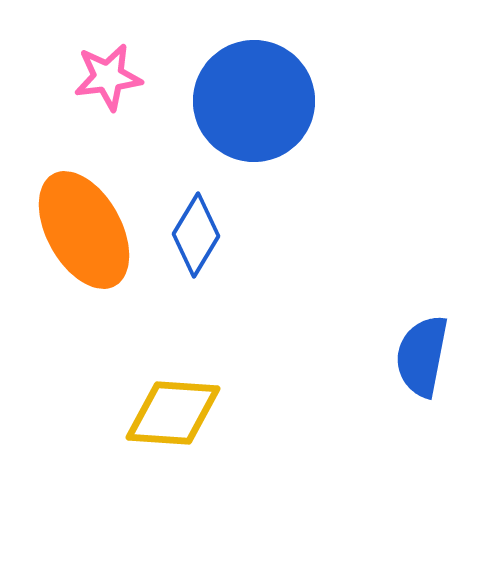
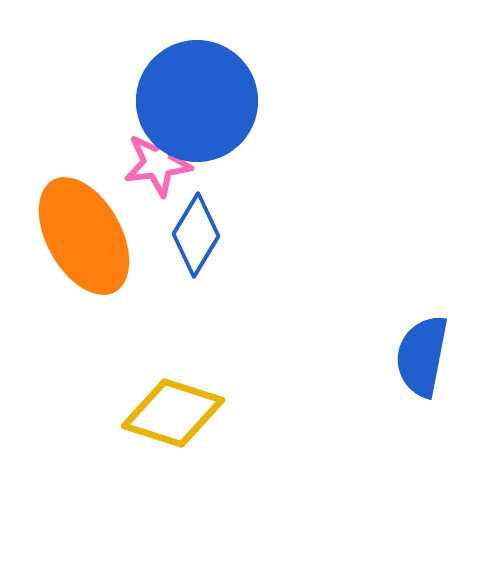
pink star: moved 50 px right, 86 px down
blue circle: moved 57 px left
orange ellipse: moved 6 px down
yellow diamond: rotated 14 degrees clockwise
